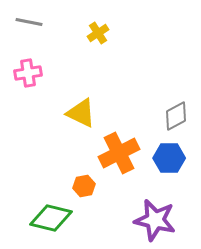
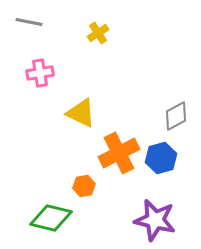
pink cross: moved 12 px right
blue hexagon: moved 8 px left; rotated 16 degrees counterclockwise
